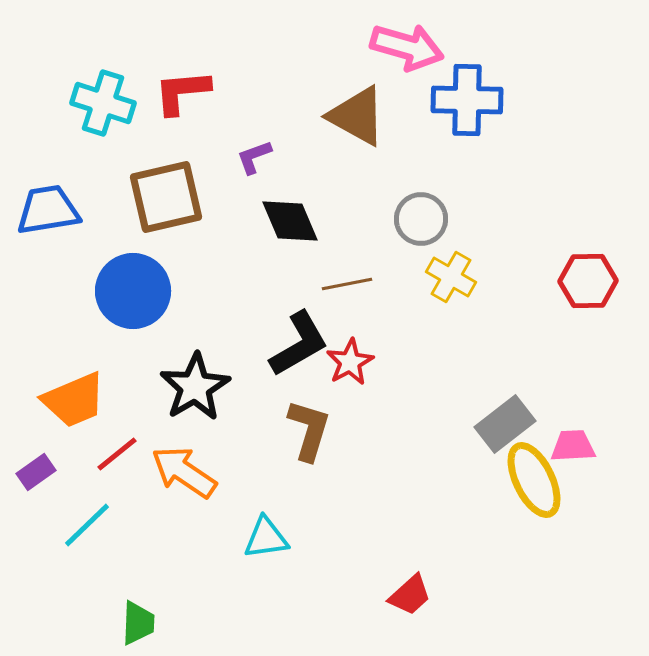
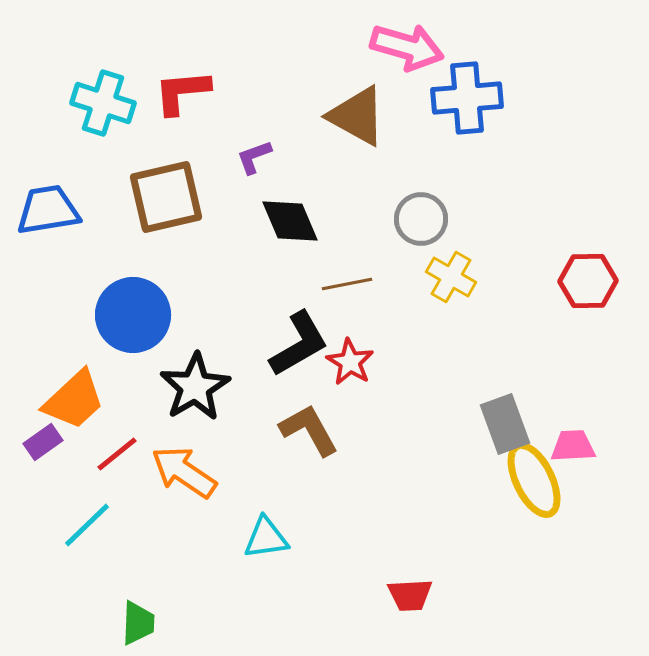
blue cross: moved 2 px up; rotated 6 degrees counterclockwise
blue circle: moved 24 px down
red star: rotated 12 degrees counterclockwise
orange trapezoid: rotated 20 degrees counterclockwise
gray rectangle: rotated 72 degrees counterclockwise
brown L-shape: rotated 46 degrees counterclockwise
purple rectangle: moved 7 px right, 30 px up
red trapezoid: rotated 39 degrees clockwise
